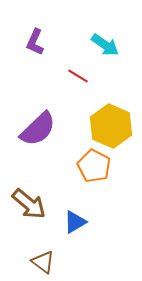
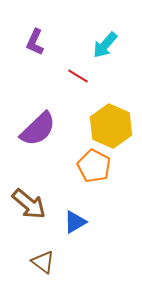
cyan arrow: rotated 96 degrees clockwise
